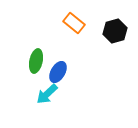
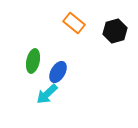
green ellipse: moved 3 px left
